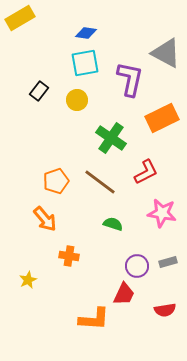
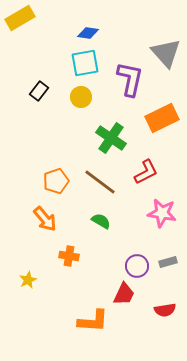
blue diamond: moved 2 px right
gray triangle: rotated 20 degrees clockwise
yellow circle: moved 4 px right, 3 px up
green semicircle: moved 12 px left, 3 px up; rotated 12 degrees clockwise
orange L-shape: moved 1 px left, 2 px down
